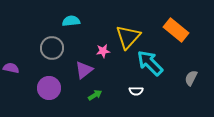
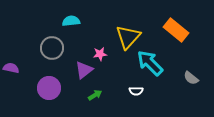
pink star: moved 3 px left, 3 px down
gray semicircle: rotated 77 degrees counterclockwise
